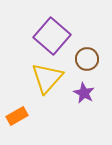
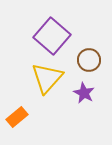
brown circle: moved 2 px right, 1 px down
orange rectangle: moved 1 px down; rotated 10 degrees counterclockwise
